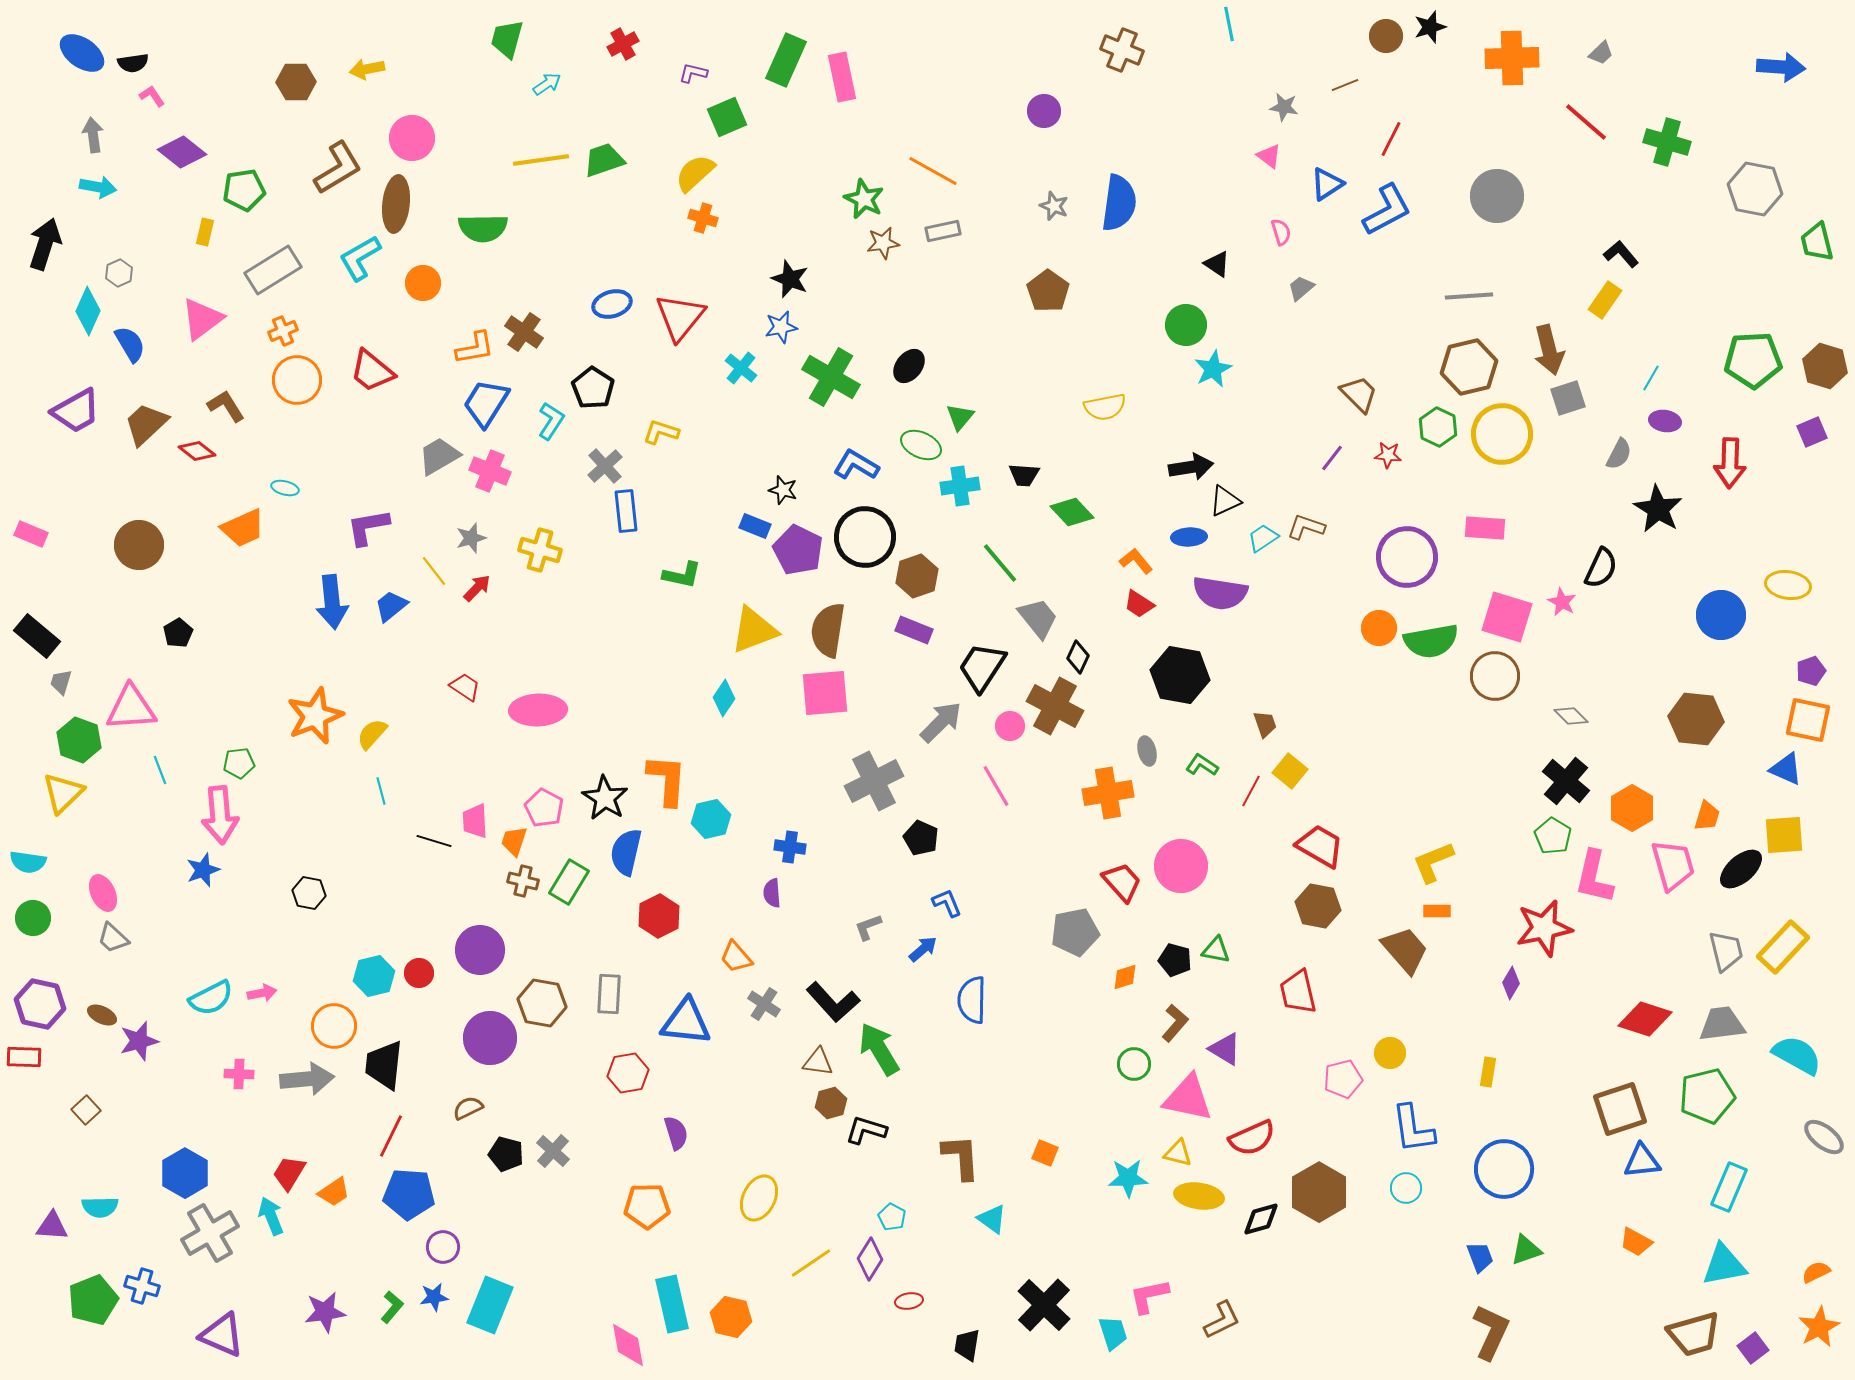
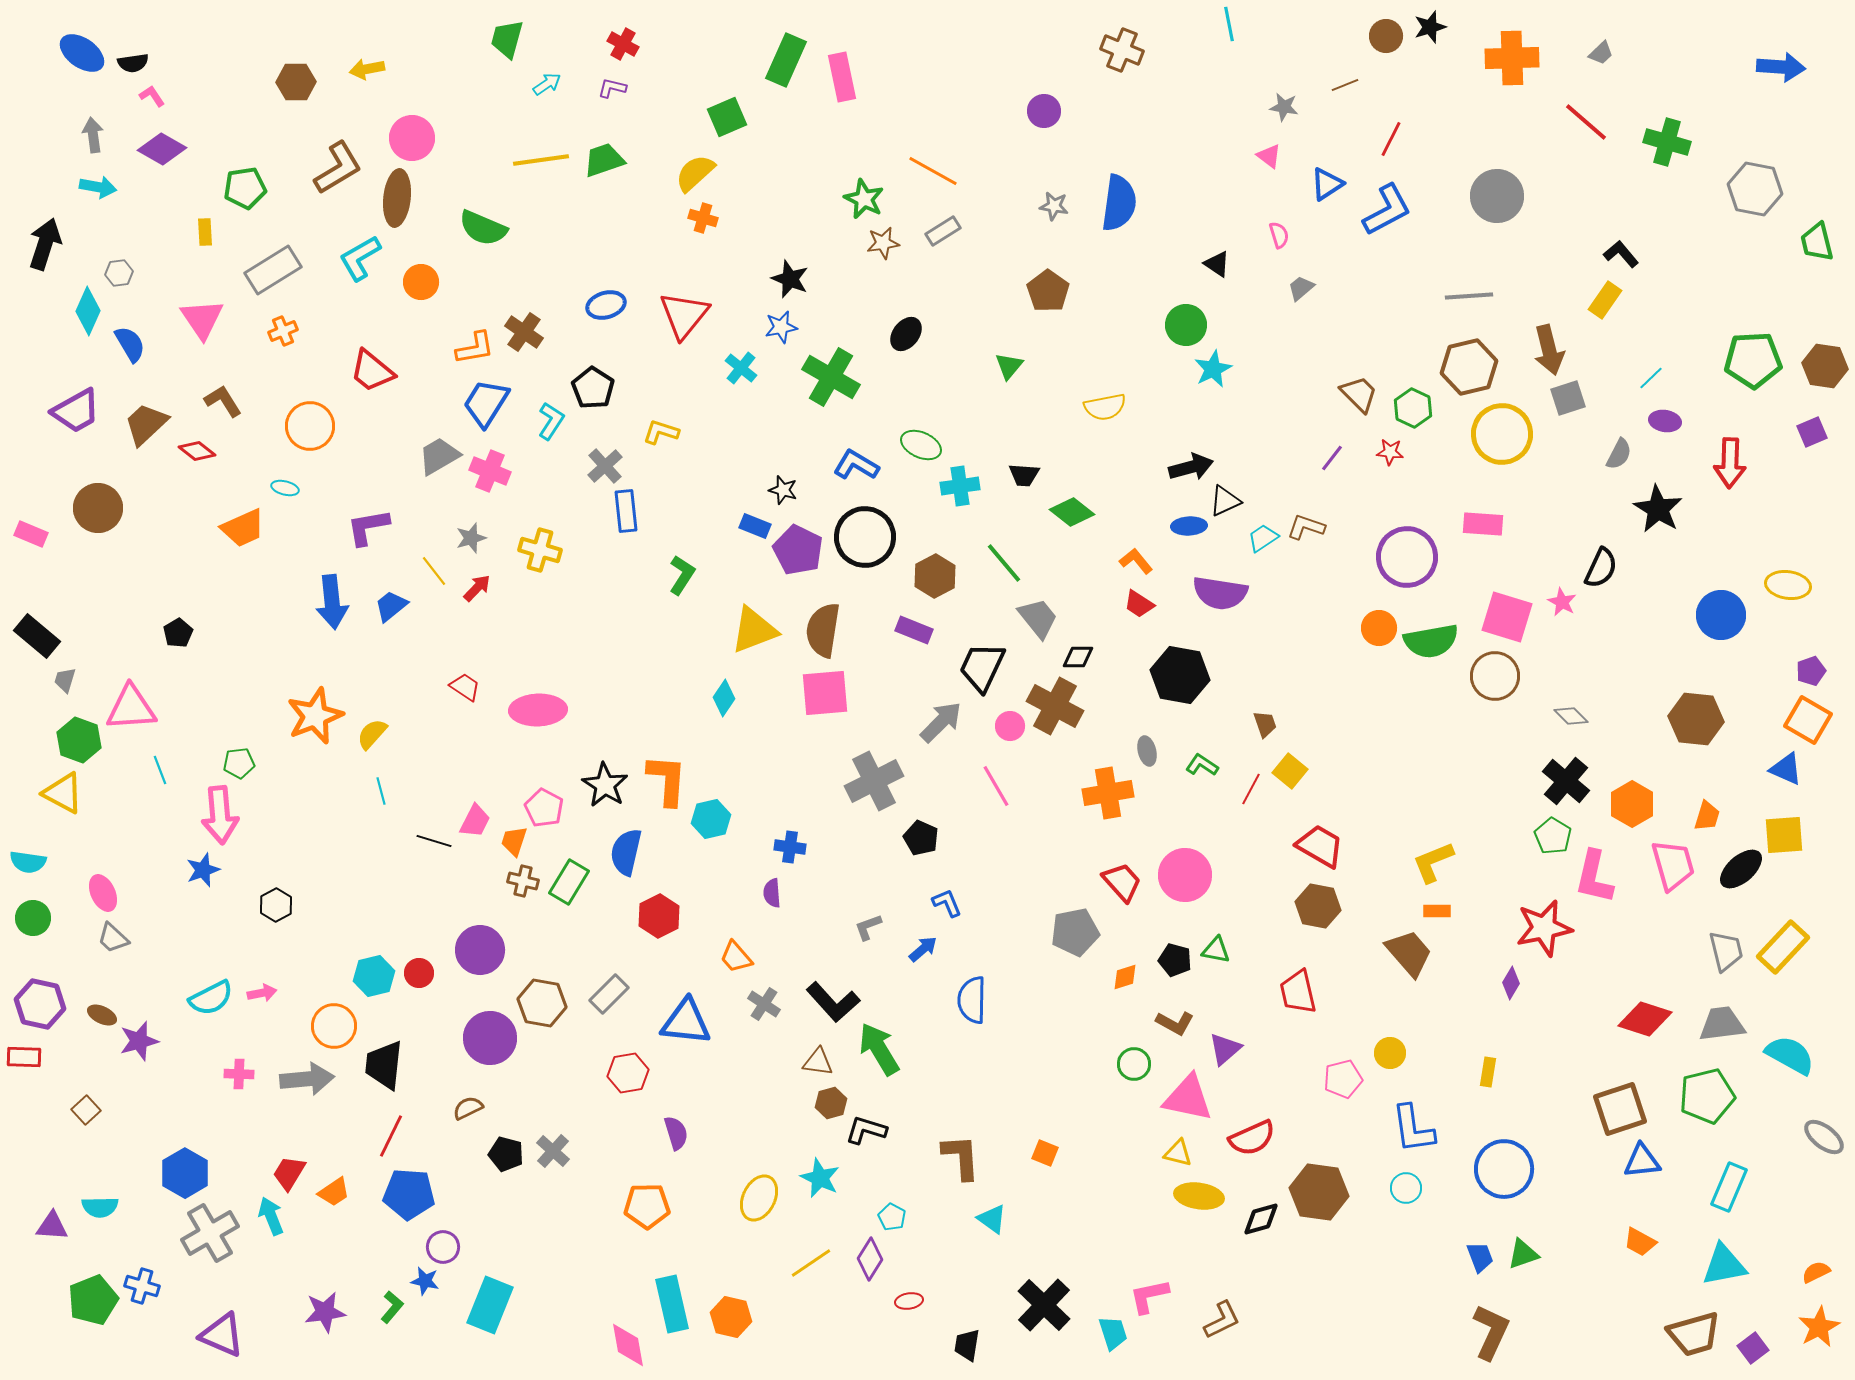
red cross at (623, 44): rotated 32 degrees counterclockwise
purple L-shape at (693, 73): moved 81 px left, 15 px down
purple diamond at (182, 152): moved 20 px left, 3 px up; rotated 9 degrees counterclockwise
green pentagon at (244, 190): moved 1 px right, 2 px up
brown ellipse at (396, 204): moved 1 px right, 6 px up
gray star at (1054, 206): rotated 12 degrees counterclockwise
green semicircle at (483, 228): rotated 24 degrees clockwise
gray rectangle at (943, 231): rotated 20 degrees counterclockwise
yellow rectangle at (205, 232): rotated 16 degrees counterclockwise
pink semicircle at (1281, 232): moved 2 px left, 3 px down
gray hexagon at (119, 273): rotated 16 degrees clockwise
orange circle at (423, 283): moved 2 px left, 1 px up
blue ellipse at (612, 304): moved 6 px left, 1 px down
red triangle at (680, 317): moved 4 px right, 2 px up
pink triangle at (202, 319): rotated 27 degrees counterclockwise
black ellipse at (909, 366): moved 3 px left, 32 px up
brown hexagon at (1825, 366): rotated 9 degrees counterclockwise
cyan line at (1651, 378): rotated 16 degrees clockwise
orange circle at (297, 380): moved 13 px right, 46 px down
brown L-shape at (226, 406): moved 3 px left, 5 px up
green triangle at (960, 417): moved 49 px right, 51 px up
green hexagon at (1438, 427): moved 25 px left, 19 px up
red star at (1388, 455): moved 2 px right, 3 px up
black arrow at (1191, 467): rotated 6 degrees counterclockwise
green diamond at (1072, 512): rotated 9 degrees counterclockwise
pink rectangle at (1485, 528): moved 2 px left, 4 px up
blue ellipse at (1189, 537): moved 11 px up
brown circle at (139, 545): moved 41 px left, 37 px up
green line at (1000, 563): moved 4 px right
green L-shape at (682, 575): rotated 69 degrees counterclockwise
brown hexagon at (917, 576): moved 18 px right; rotated 9 degrees counterclockwise
brown semicircle at (828, 630): moved 5 px left
black diamond at (1078, 657): rotated 64 degrees clockwise
black trapezoid at (982, 667): rotated 8 degrees counterclockwise
gray trapezoid at (61, 682): moved 4 px right, 2 px up
orange square at (1808, 720): rotated 18 degrees clockwise
red line at (1251, 791): moved 2 px up
yellow triangle at (63, 793): rotated 48 degrees counterclockwise
black star at (605, 798): moved 13 px up
orange hexagon at (1632, 808): moved 4 px up
pink trapezoid at (475, 821): rotated 150 degrees counterclockwise
pink circle at (1181, 866): moved 4 px right, 9 px down
black hexagon at (309, 893): moved 33 px left, 12 px down; rotated 20 degrees clockwise
brown trapezoid at (1405, 950): moved 4 px right, 3 px down
gray rectangle at (609, 994): rotated 42 degrees clockwise
brown L-shape at (1175, 1023): rotated 78 degrees clockwise
purple triangle at (1225, 1049): rotated 48 degrees clockwise
cyan semicircle at (1797, 1055): moved 7 px left
cyan star at (1128, 1178): moved 308 px left; rotated 27 degrees clockwise
brown hexagon at (1319, 1192): rotated 22 degrees counterclockwise
orange trapezoid at (1636, 1242): moved 4 px right
green triangle at (1526, 1250): moved 3 px left, 4 px down
blue star at (434, 1297): moved 9 px left, 16 px up; rotated 20 degrees clockwise
